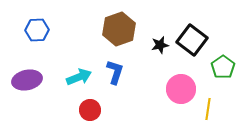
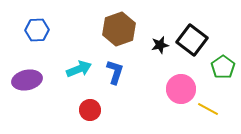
cyan arrow: moved 8 px up
yellow line: rotated 70 degrees counterclockwise
